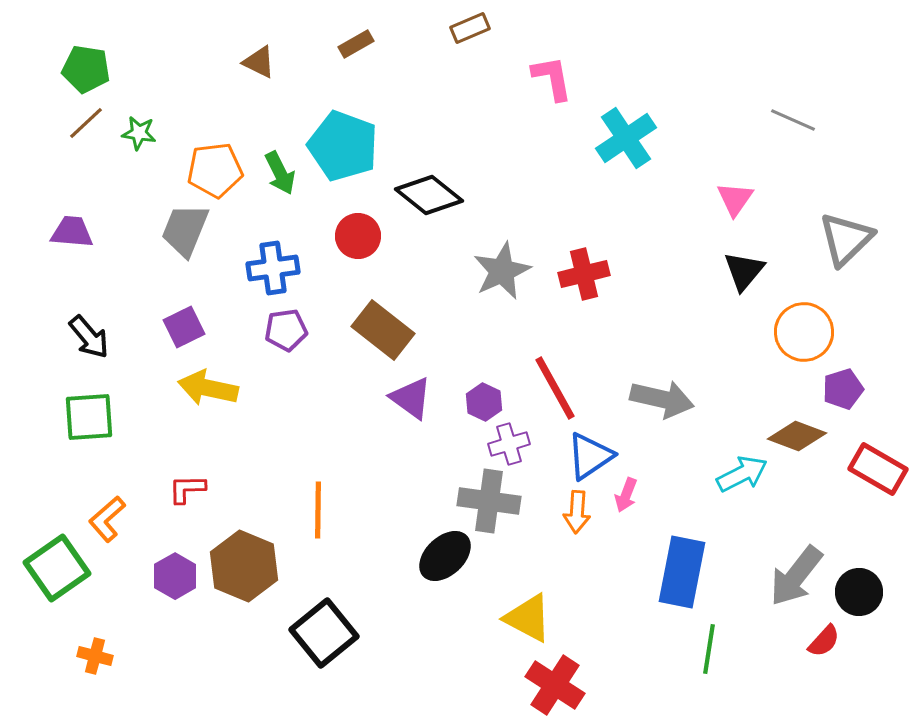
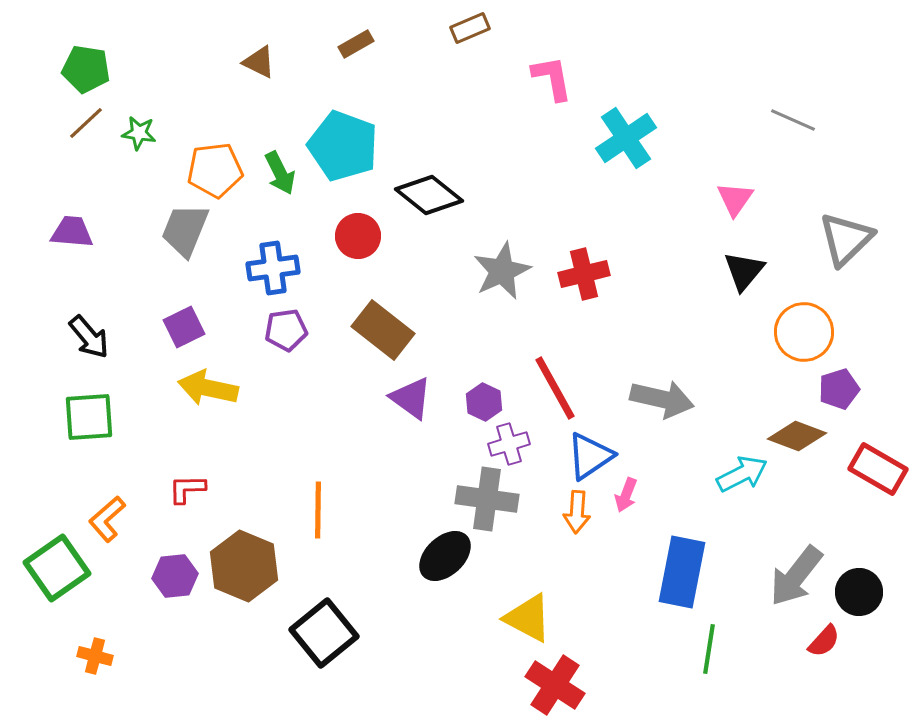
purple pentagon at (843, 389): moved 4 px left
gray cross at (489, 501): moved 2 px left, 2 px up
purple hexagon at (175, 576): rotated 24 degrees clockwise
